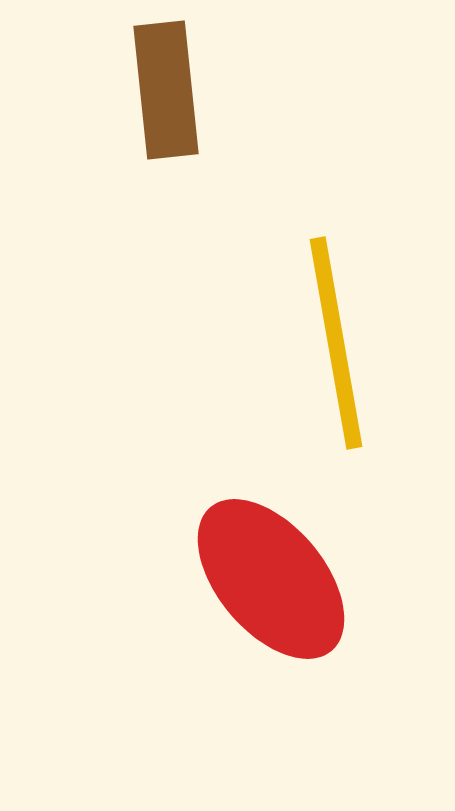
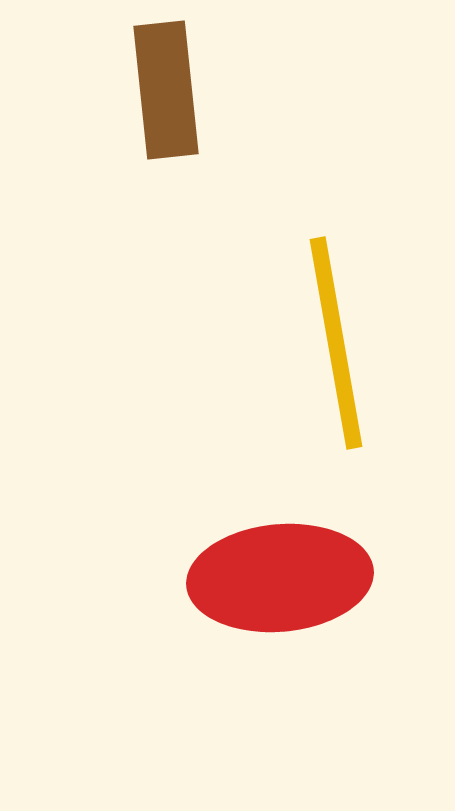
red ellipse: moved 9 px right, 1 px up; rotated 55 degrees counterclockwise
